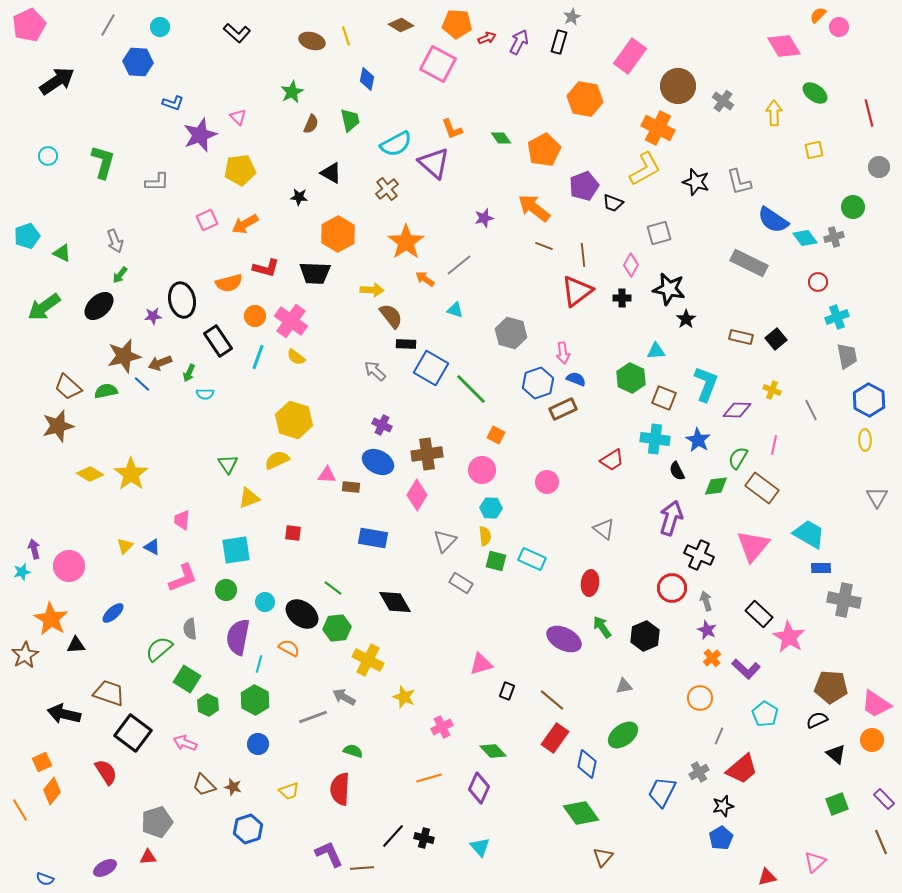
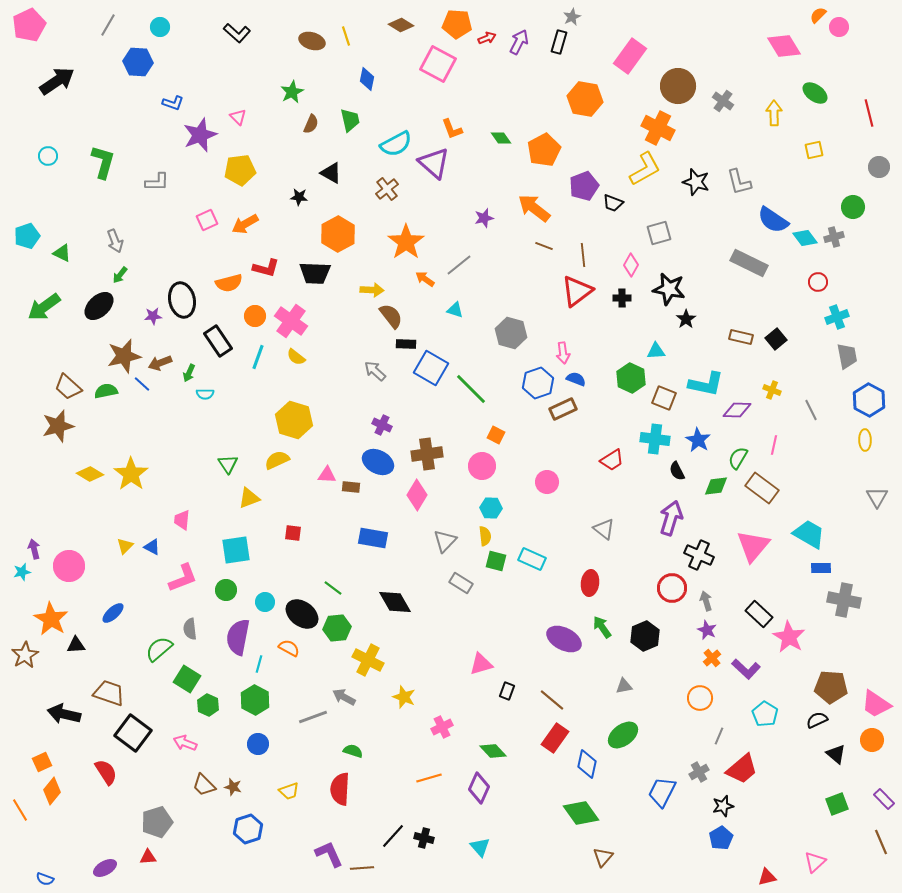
cyan L-shape at (706, 384): rotated 81 degrees clockwise
pink circle at (482, 470): moved 4 px up
